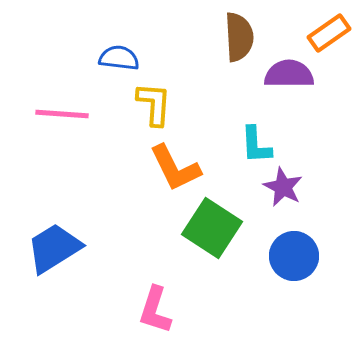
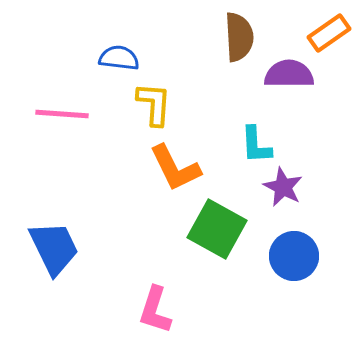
green square: moved 5 px right, 1 px down; rotated 4 degrees counterclockwise
blue trapezoid: rotated 96 degrees clockwise
